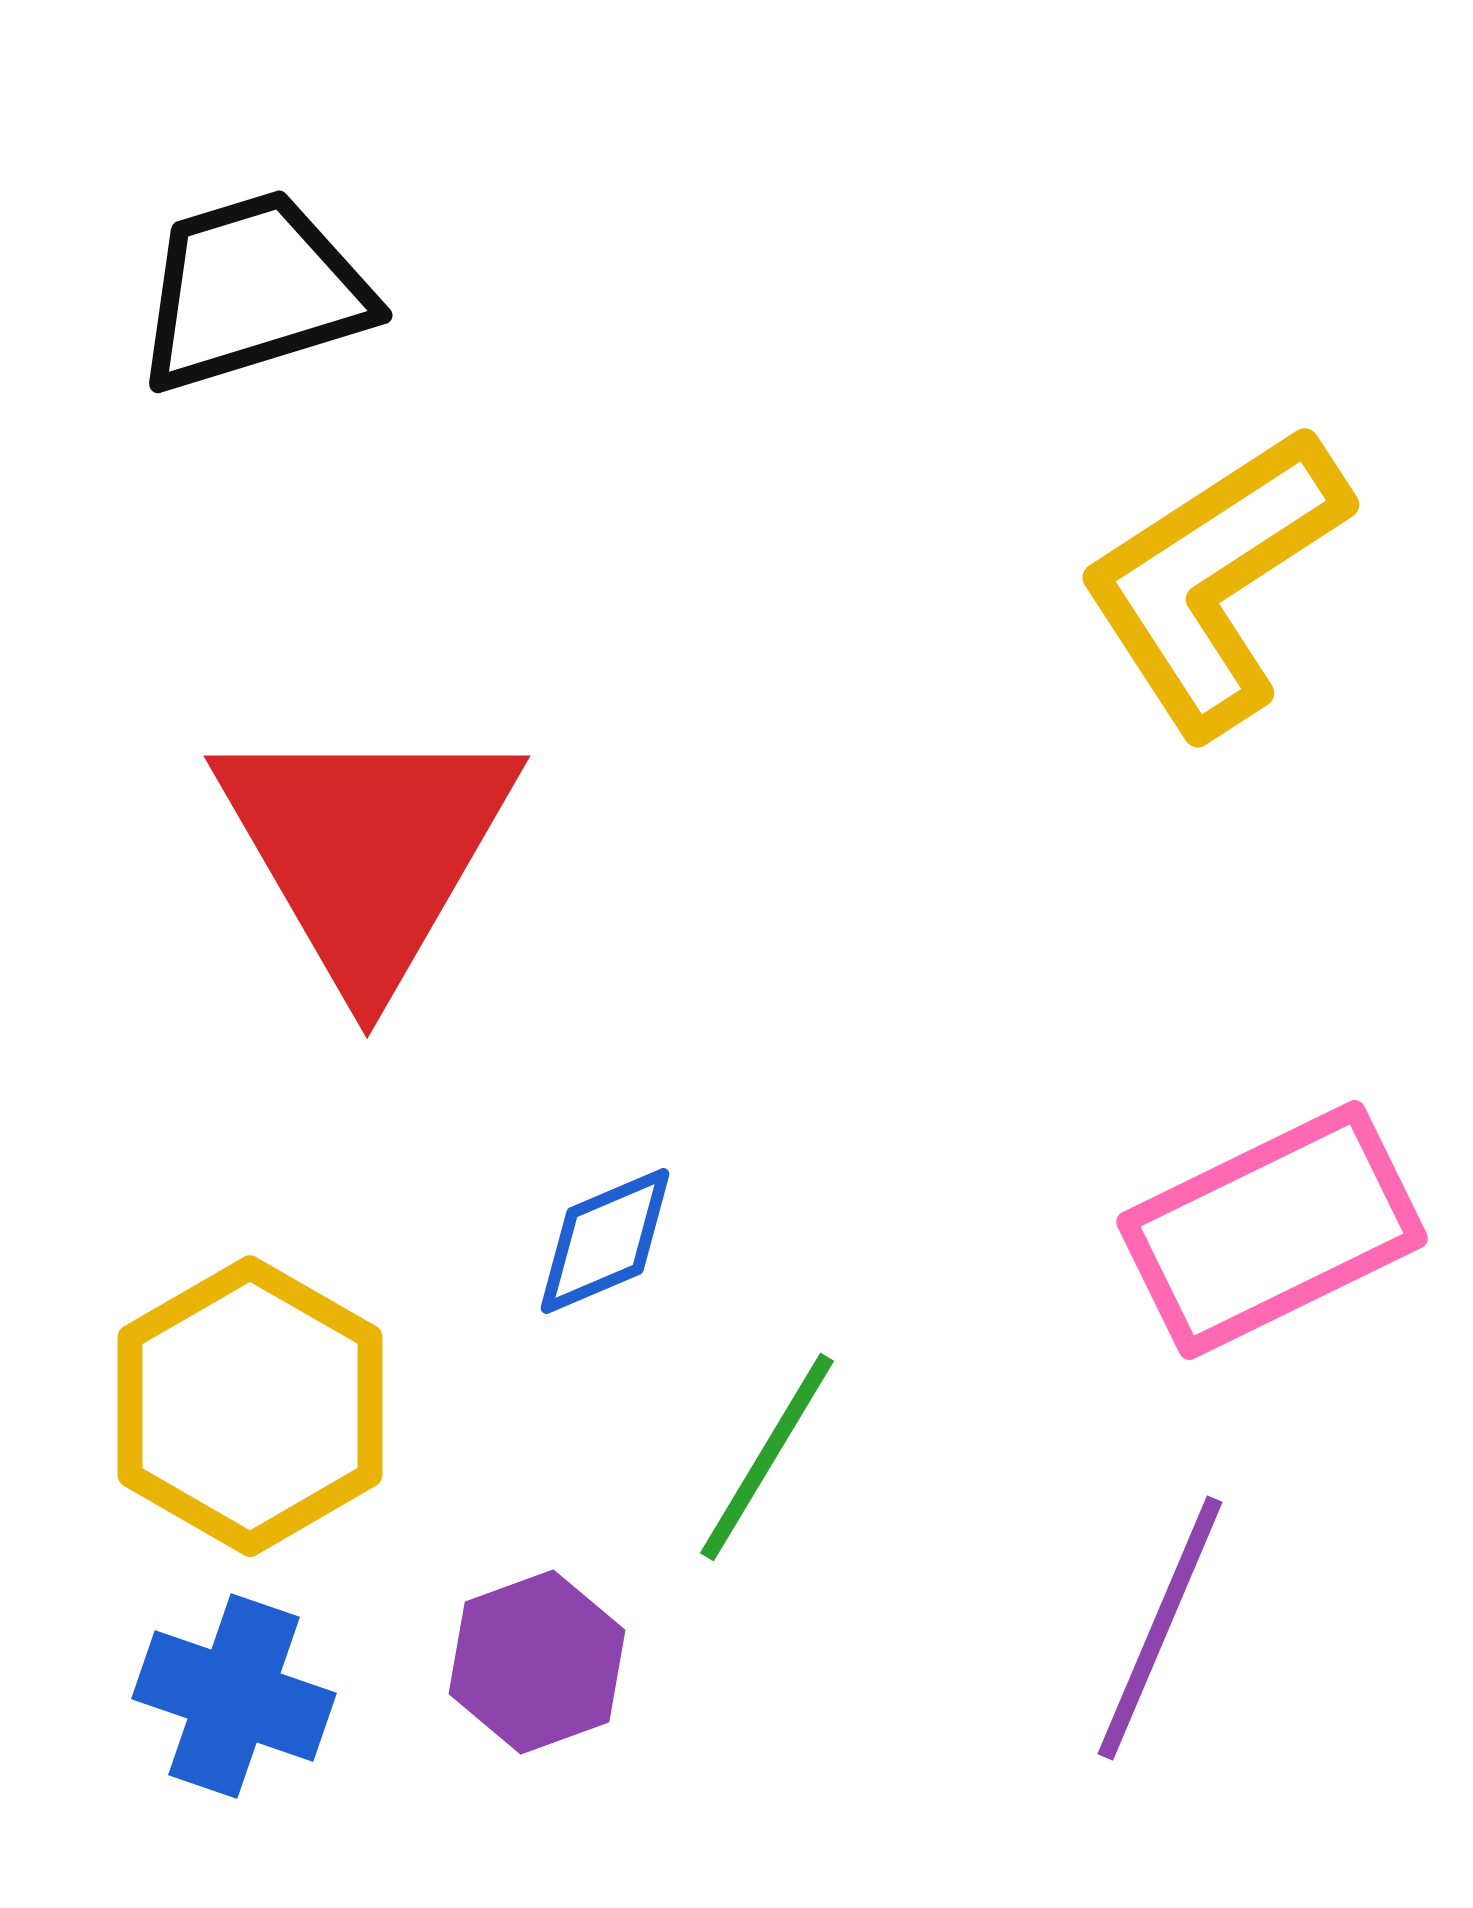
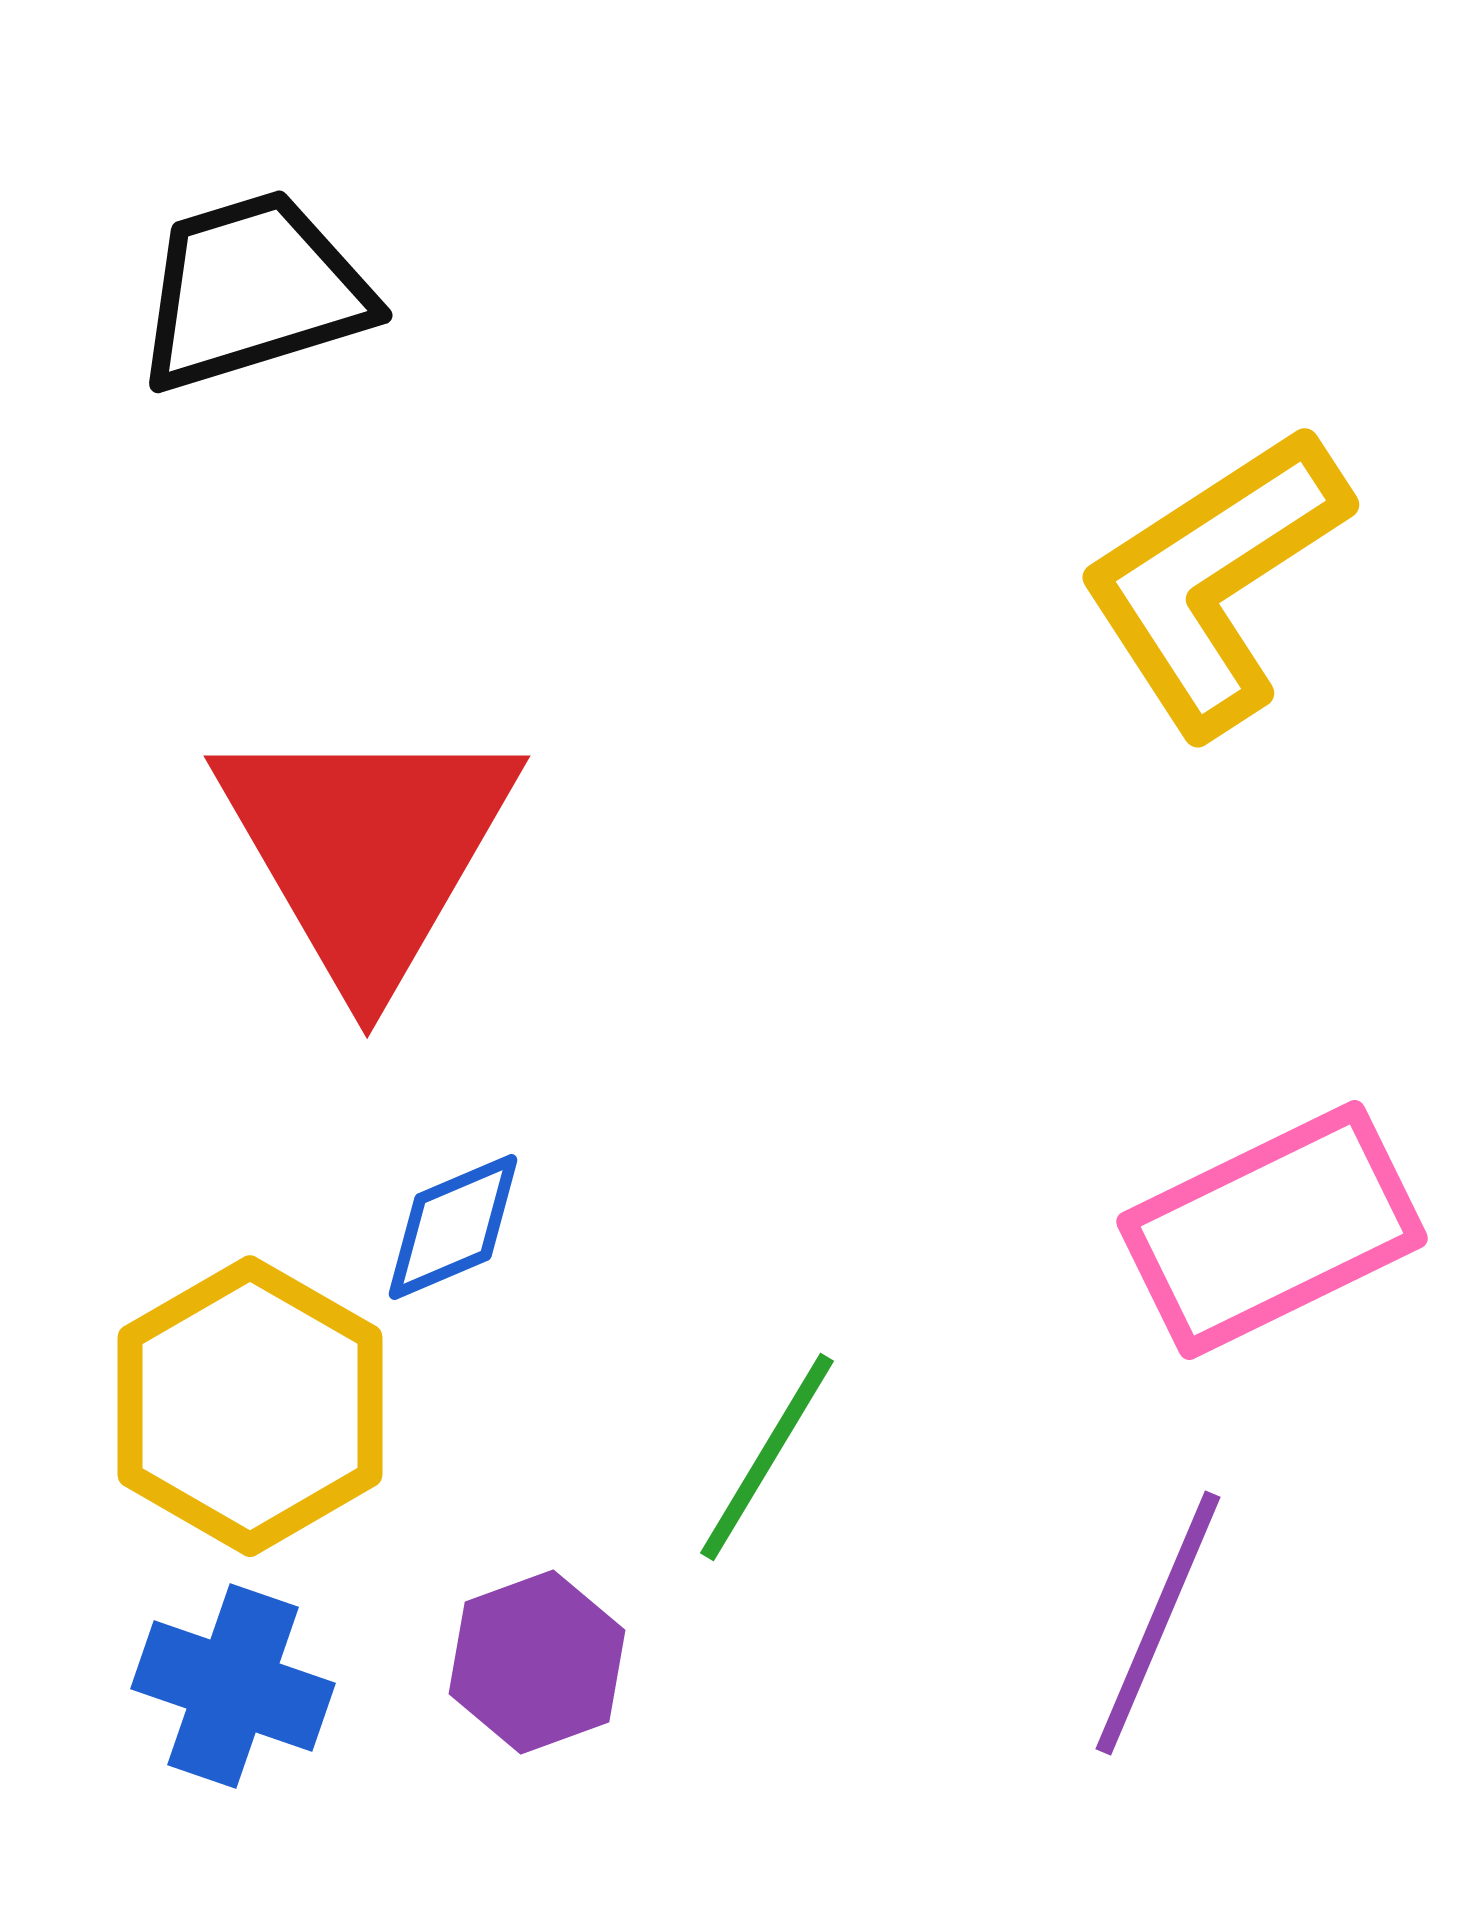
blue diamond: moved 152 px left, 14 px up
purple line: moved 2 px left, 5 px up
blue cross: moved 1 px left, 10 px up
